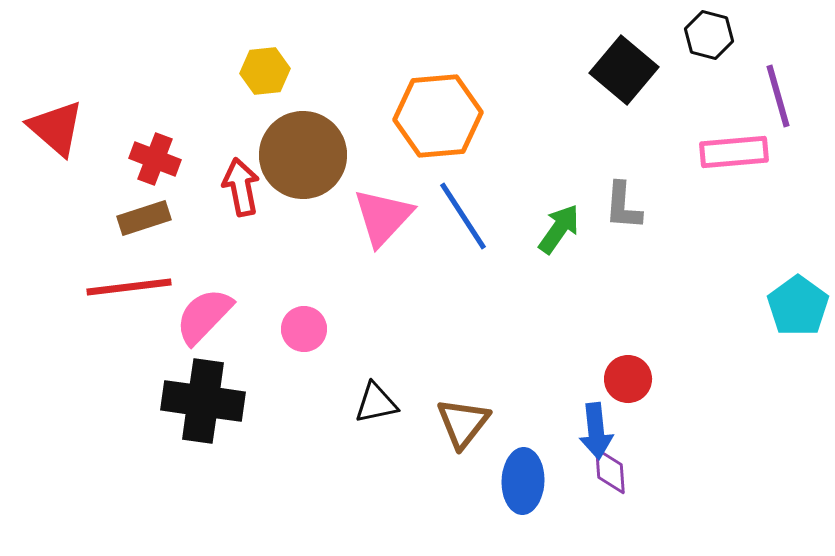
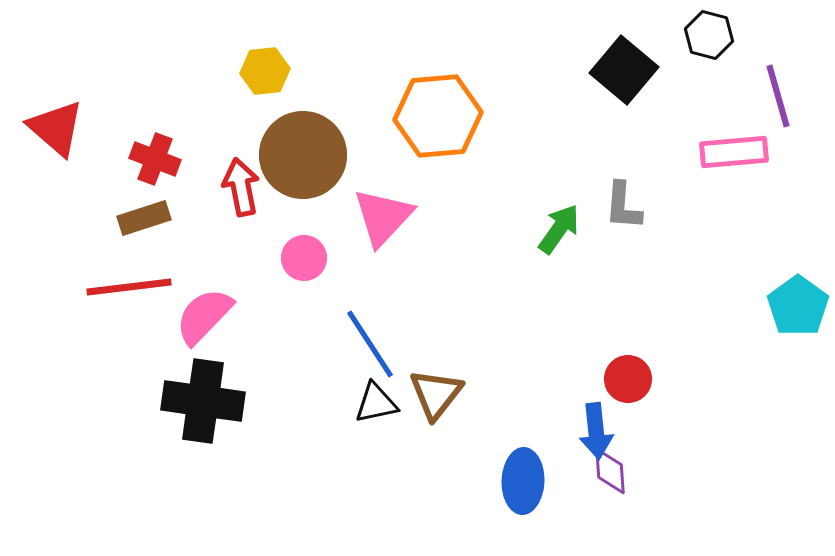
blue line: moved 93 px left, 128 px down
pink circle: moved 71 px up
brown triangle: moved 27 px left, 29 px up
